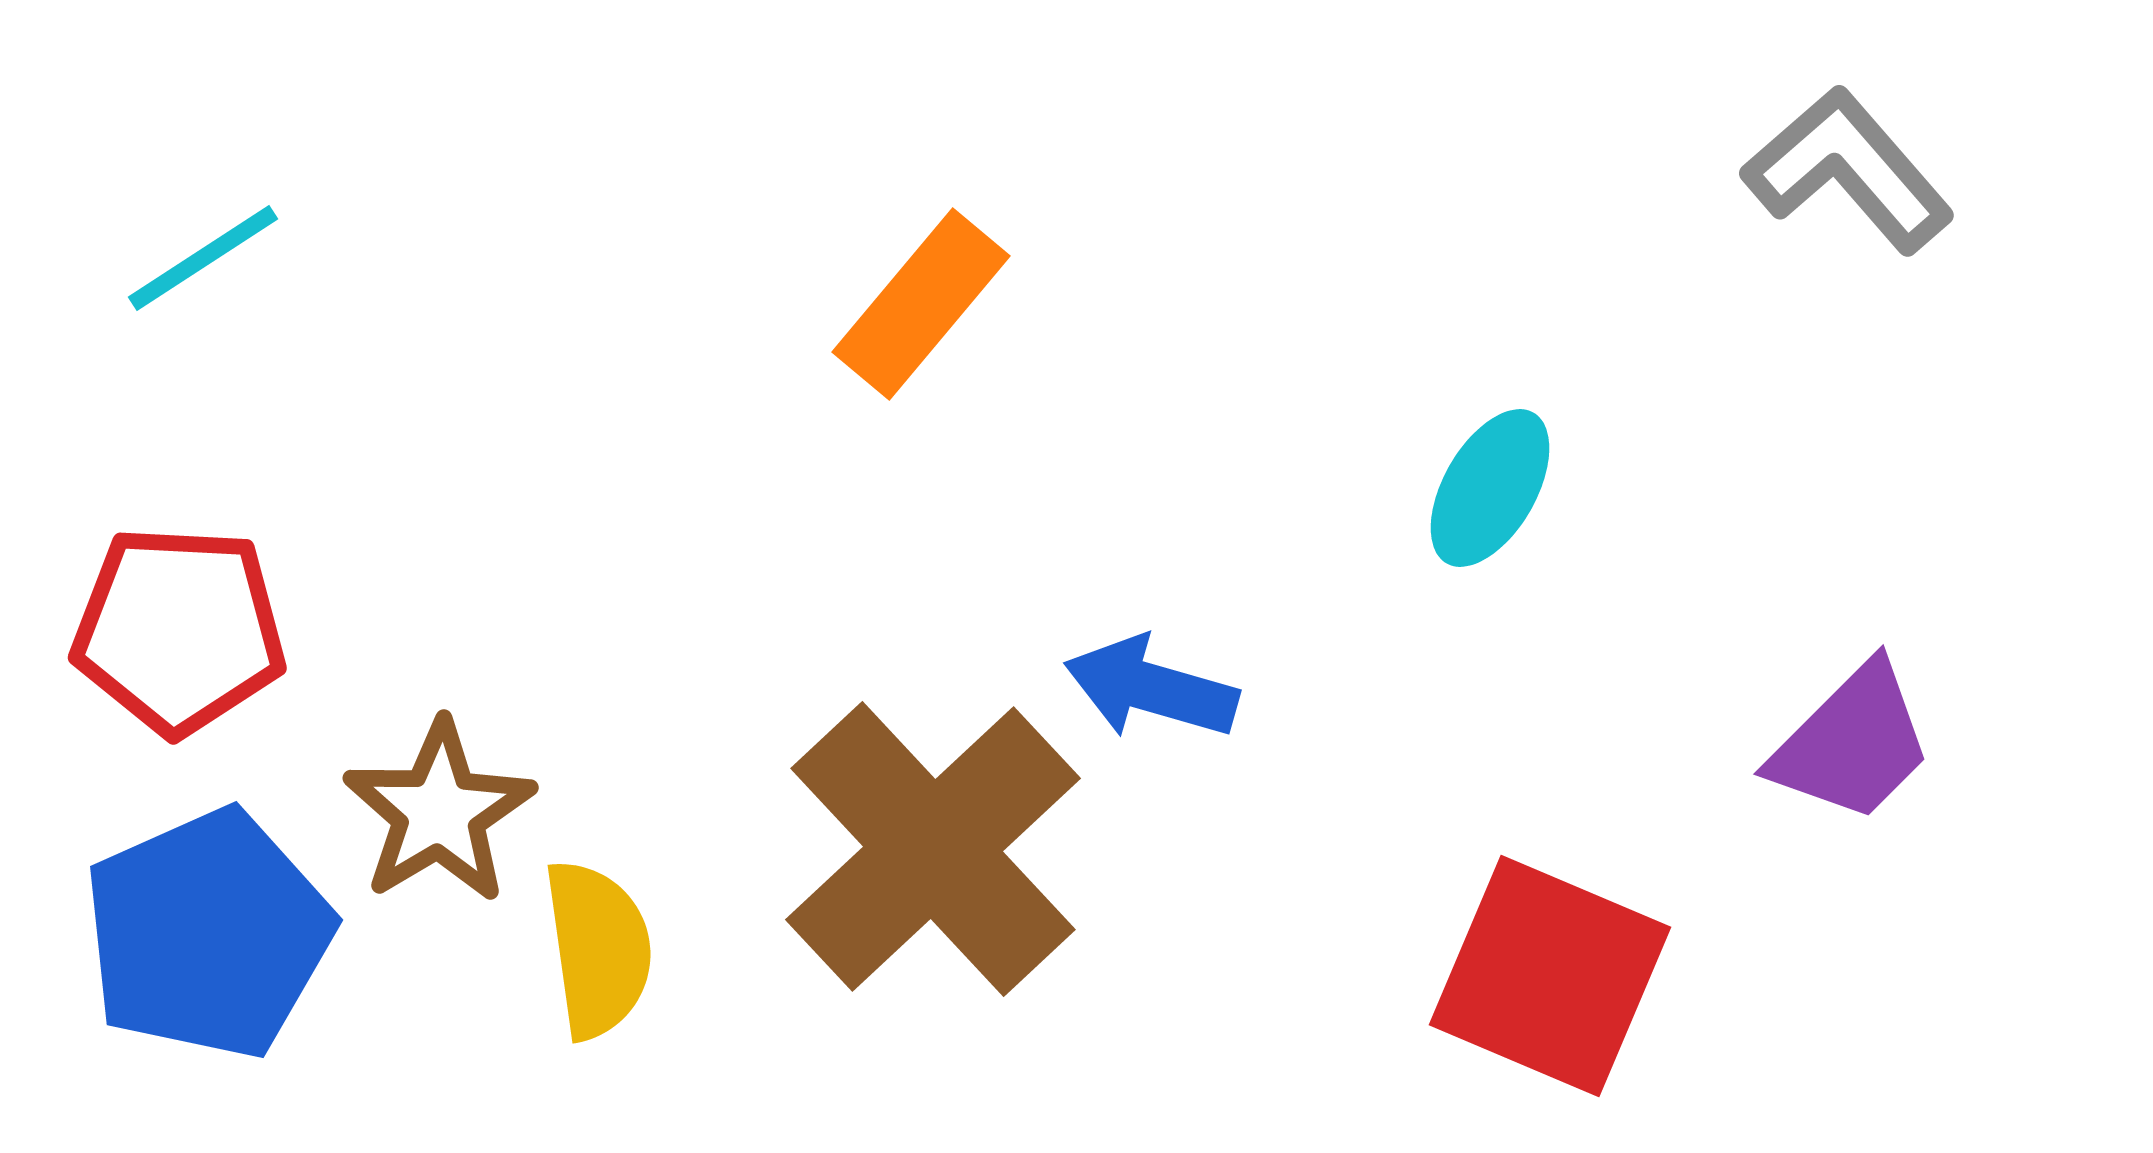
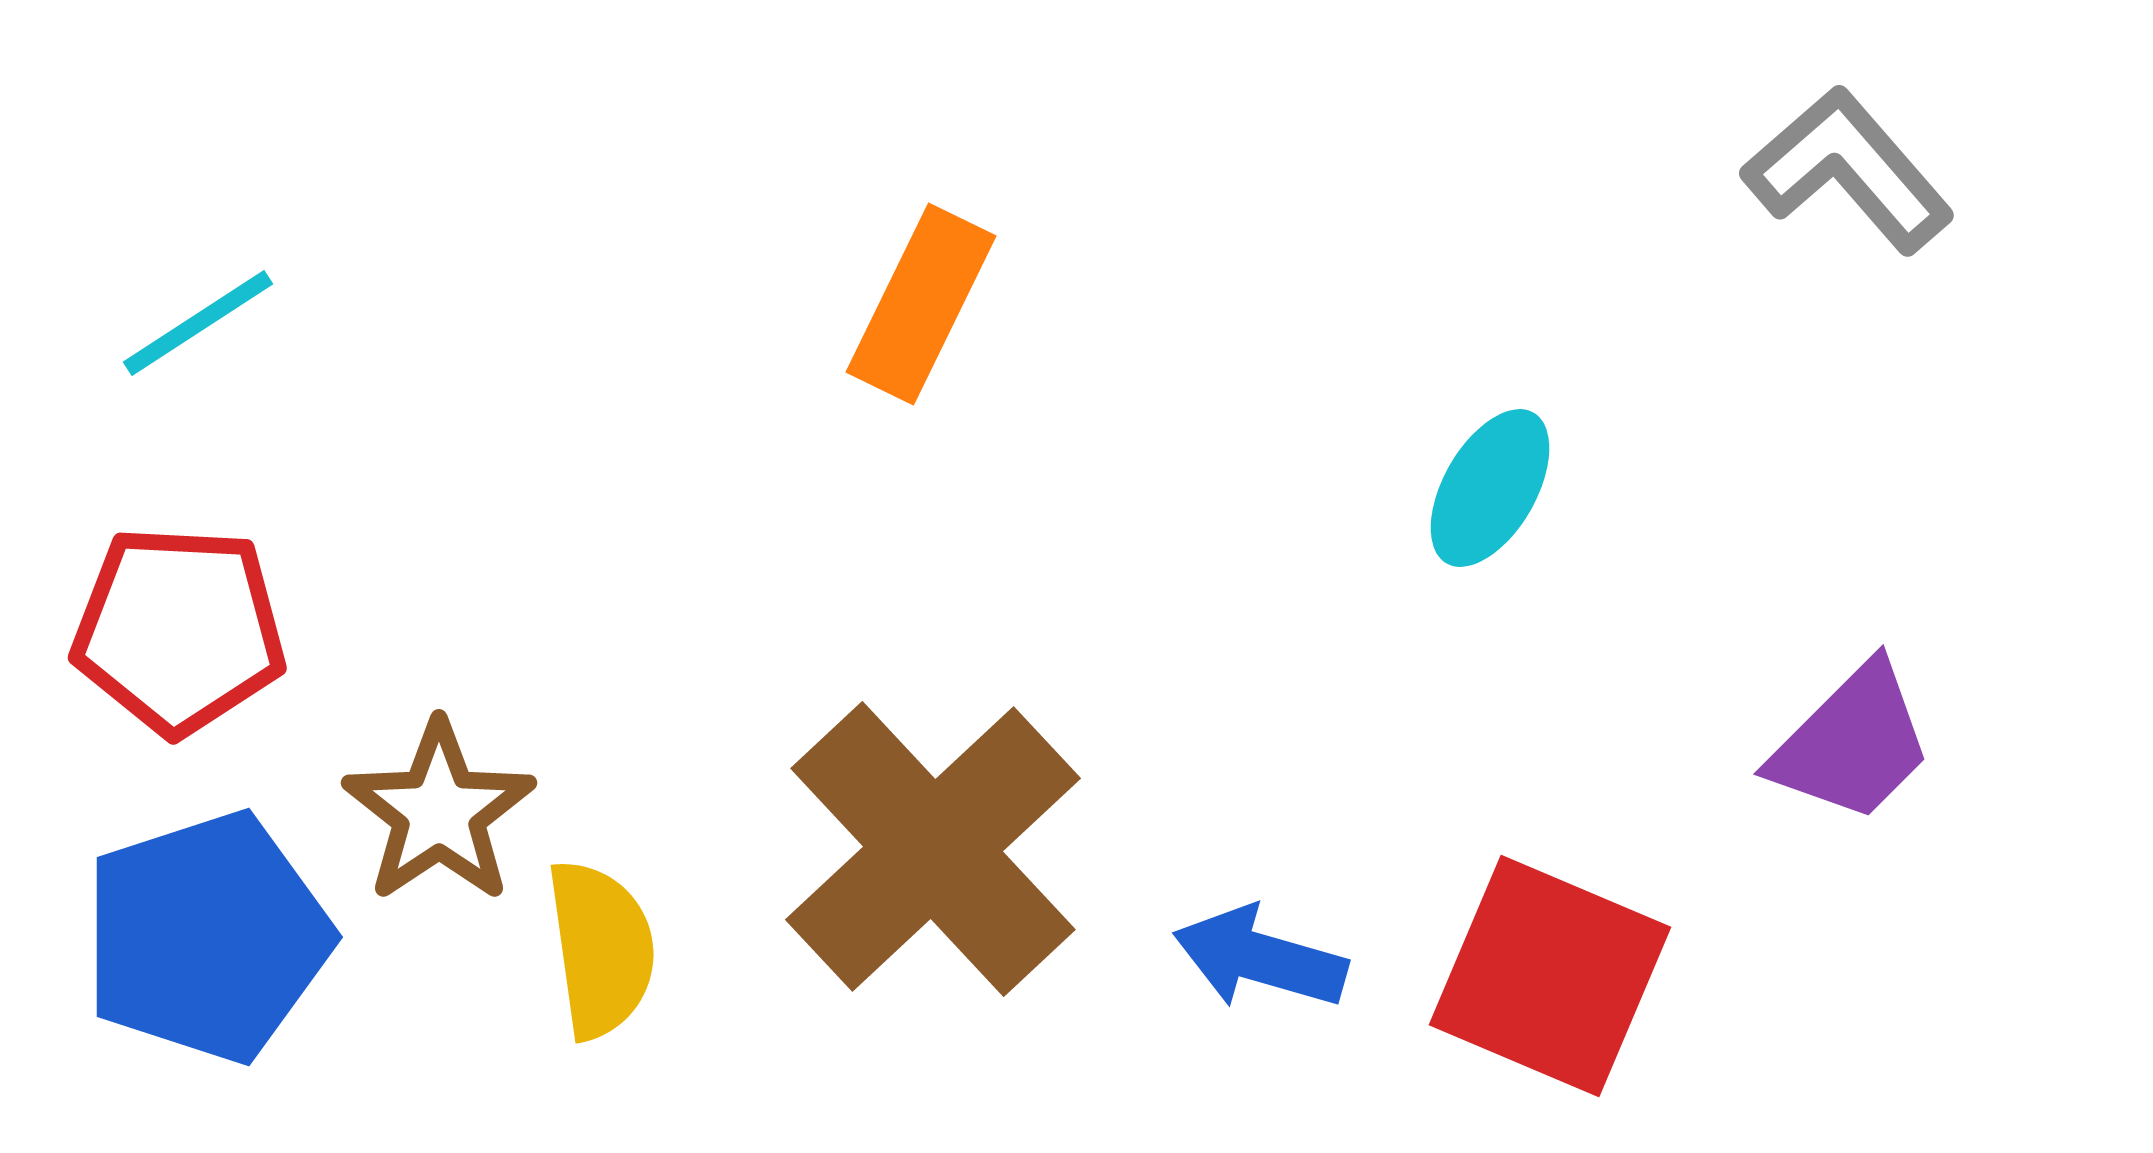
cyan line: moved 5 px left, 65 px down
orange rectangle: rotated 14 degrees counterclockwise
blue arrow: moved 109 px right, 270 px down
brown star: rotated 3 degrees counterclockwise
blue pentagon: moved 1 px left, 3 px down; rotated 6 degrees clockwise
yellow semicircle: moved 3 px right
